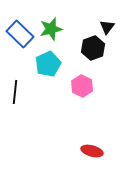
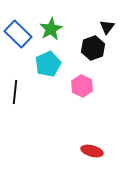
green star: rotated 15 degrees counterclockwise
blue rectangle: moved 2 px left
